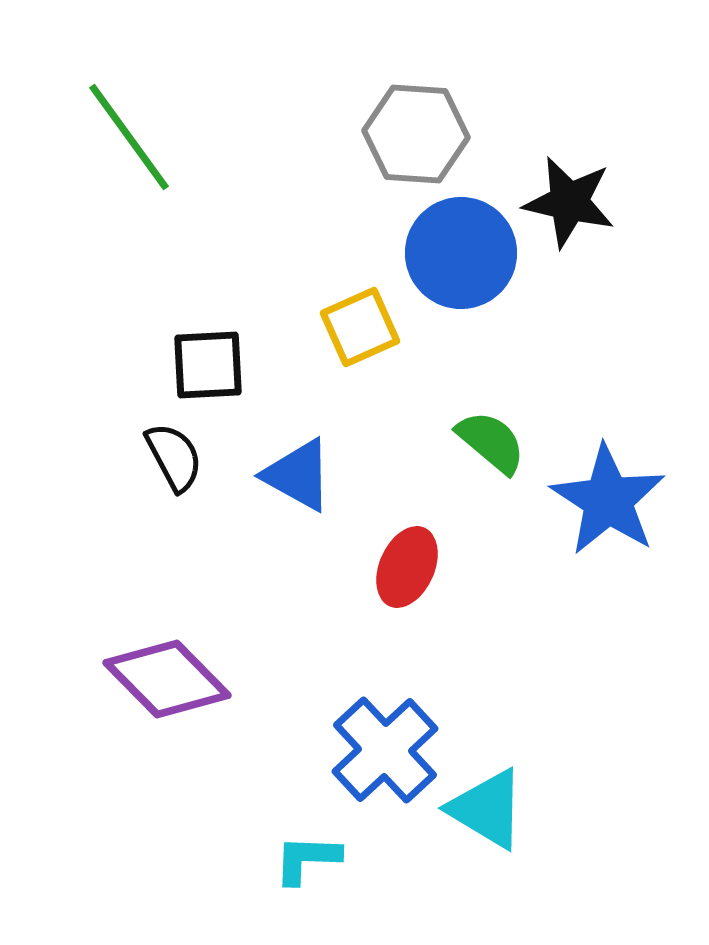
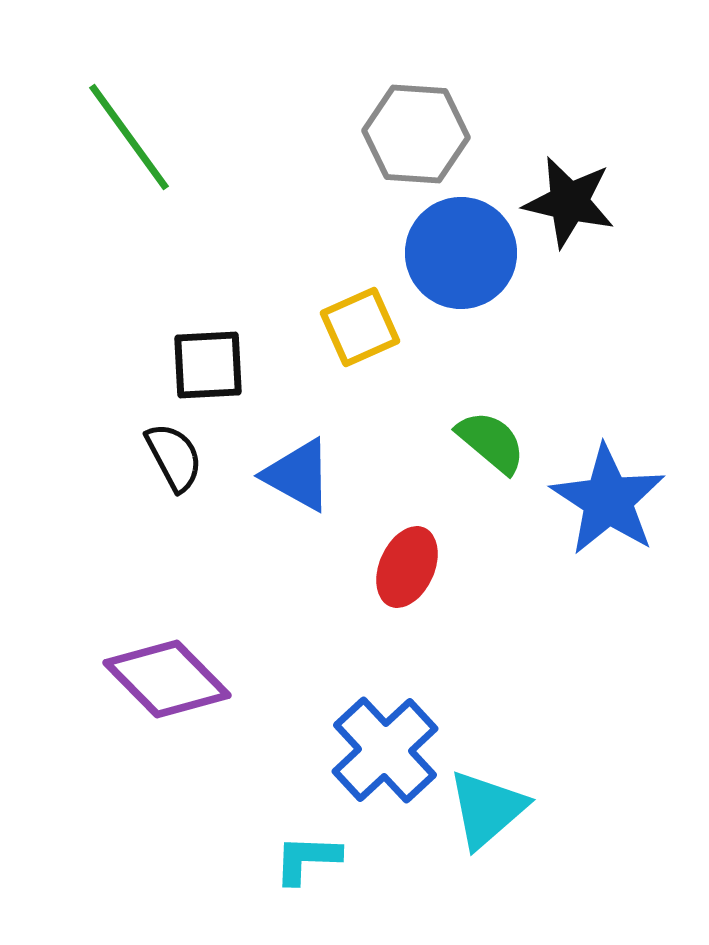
cyan triangle: rotated 48 degrees clockwise
